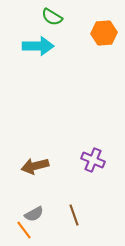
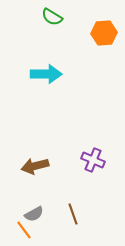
cyan arrow: moved 8 px right, 28 px down
brown line: moved 1 px left, 1 px up
